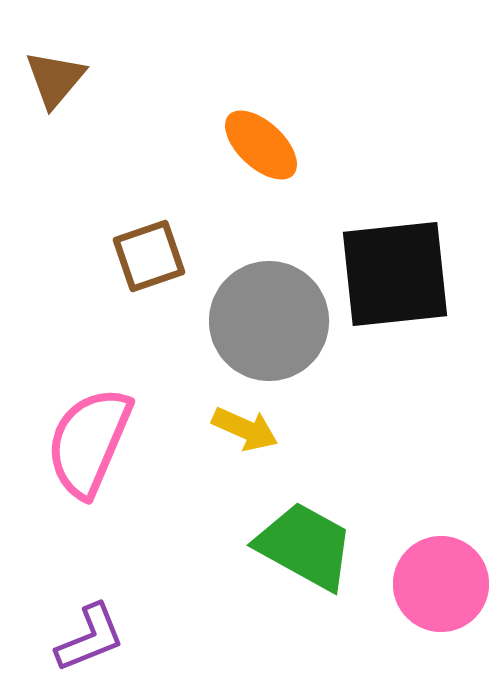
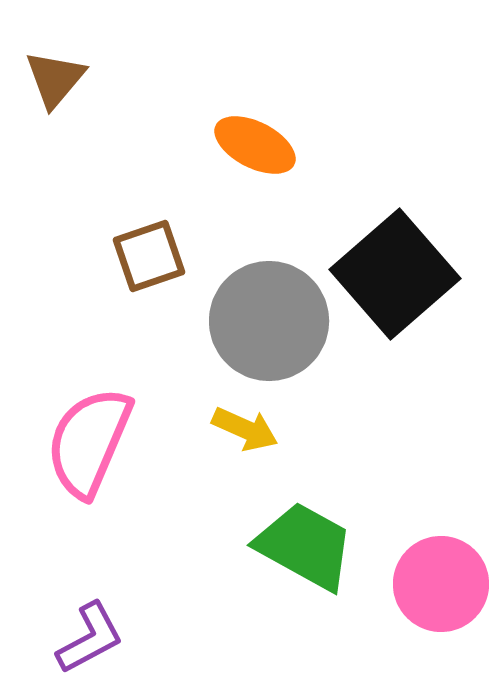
orange ellipse: moved 6 px left; rotated 16 degrees counterclockwise
black square: rotated 35 degrees counterclockwise
purple L-shape: rotated 6 degrees counterclockwise
